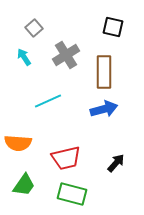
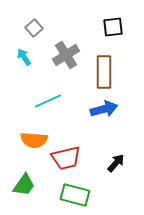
black square: rotated 20 degrees counterclockwise
orange semicircle: moved 16 px right, 3 px up
green rectangle: moved 3 px right, 1 px down
